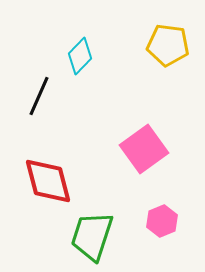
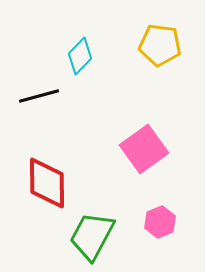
yellow pentagon: moved 8 px left
black line: rotated 51 degrees clockwise
red diamond: moved 1 px left, 2 px down; rotated 14 degrees clockwise
pink hexagon: moved 2 px left, 1 px down
green trapezoid: rotated 10 degrees clockwise
